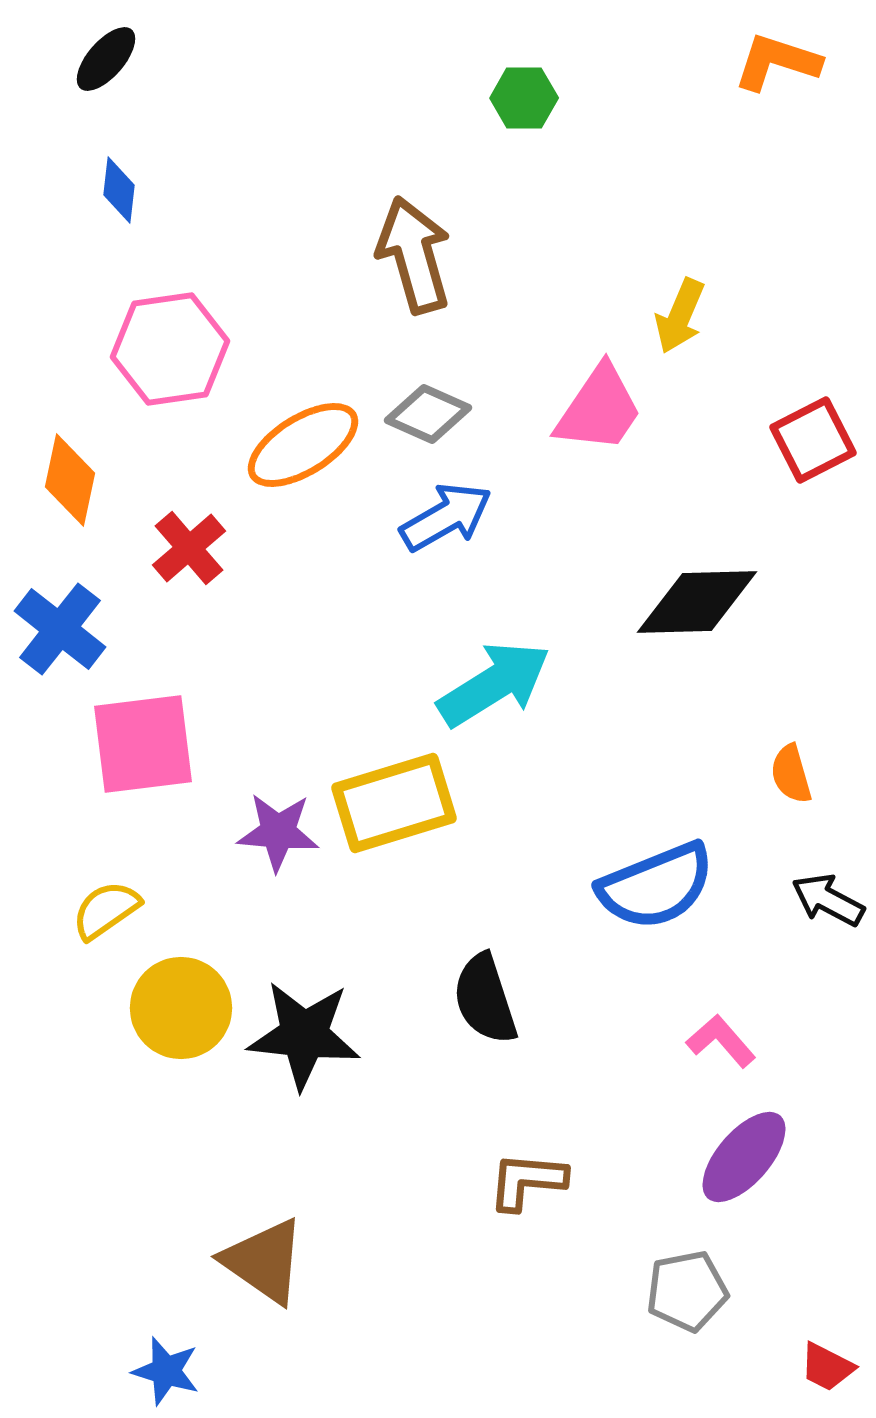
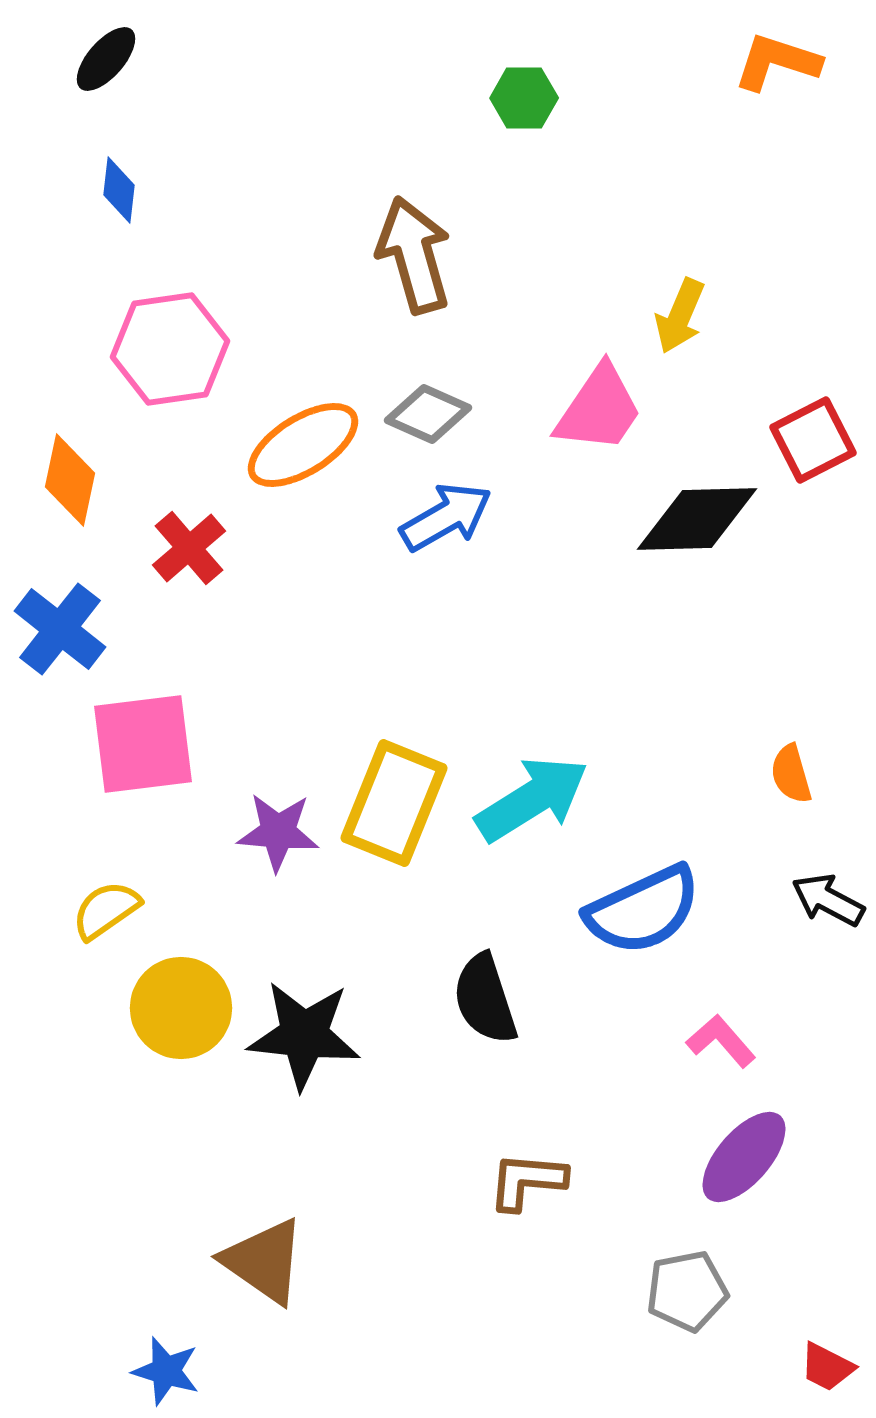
black diamond: moved 83 px up
cyan arrow: moved 38 px right, 115 px down
yellow rectangle: rotated 51 degrees counterclockwise
blue semicircle: moved 13 px left, 24 px down; rotated 3 degrees counterclockwise
